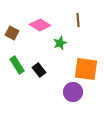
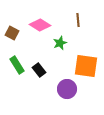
orange square: moved 3 px up
purple circle: moved 6 px left, 3 px up
